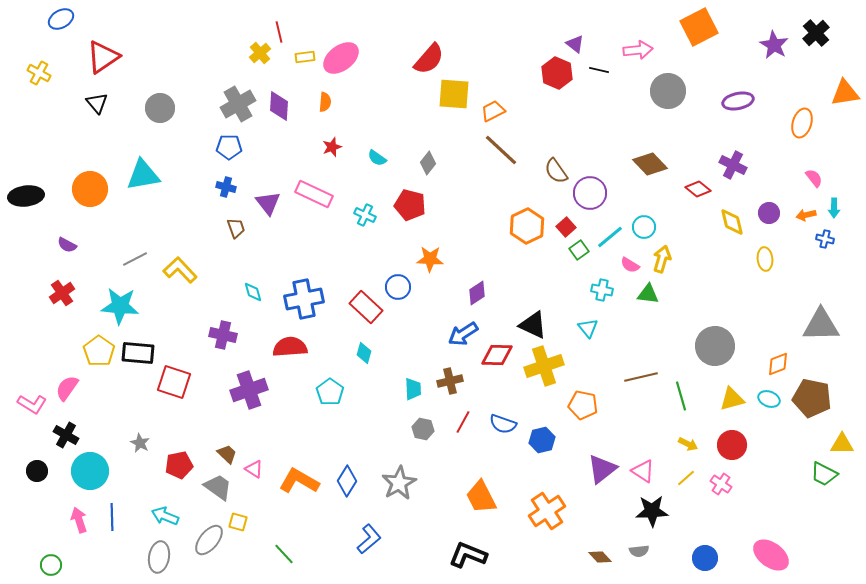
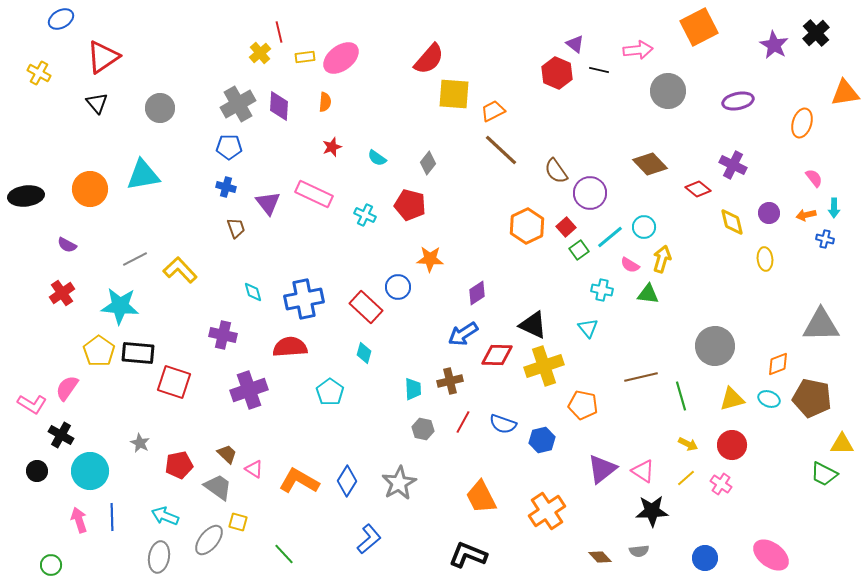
black cross at (66, 435): moved 5 px left
